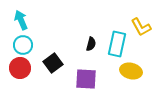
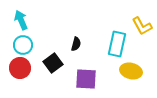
yellow L-shape: moved 1 px right, 1 px up
black semicircle: moved 15 px left
